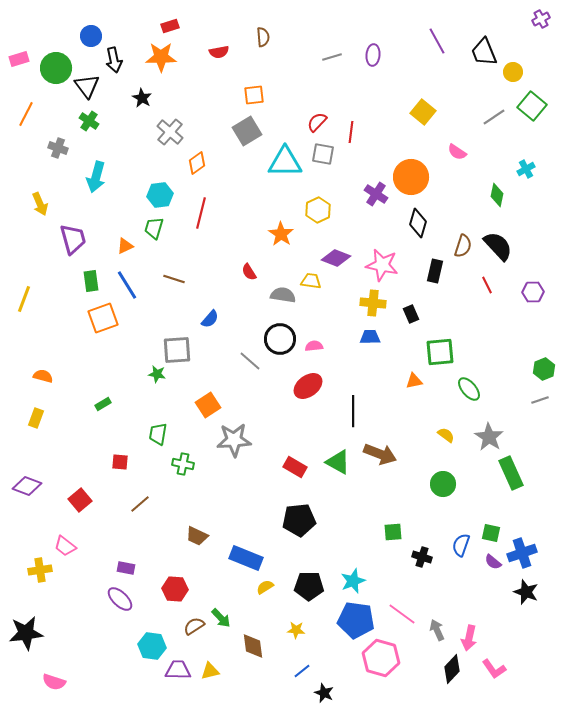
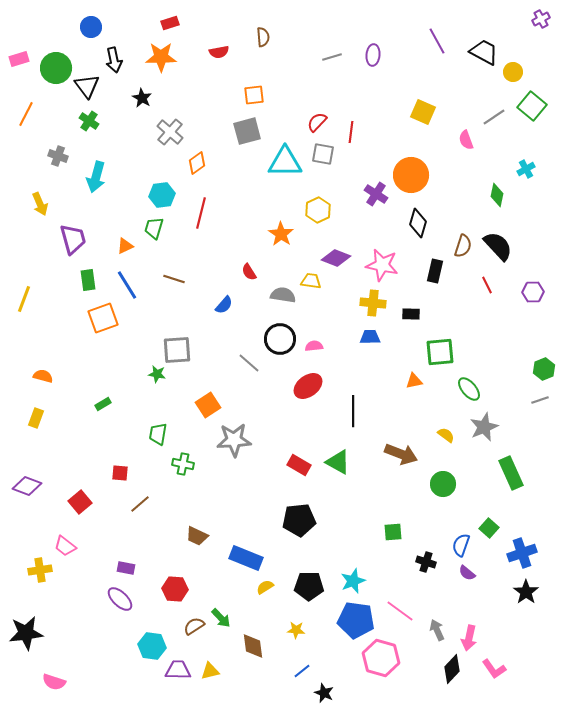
red rectangle at (170, 26): moved 3 px up
blue circle at (91, 36): moved 9 px up
black trapezoid at (484, 52): rotated 140 degrees clockwise
yellow square at (423, 112): rotated 15 degrees counterclockwise
gray square at (247, 131): rotated 16 degrees clockwise
gray cross at (58, 148): moved 8 px down
pink semicircle at (457, 152): moved 9 px right, 12 px up; rotated 36 degrees clockwise
orange circle at (411, 177): moved 2 px up
cyan hexagon at (160, 195): moved 2 px right
green rectangle at (91, 281): moved 3 px left, 1 px up
black rectangle at (411, 314): rotated 66 degrees counterclockwise
blue semicircle at (210, 319): moved 14 px right, 14 px up
gray line at (250, 361): moved 1 px left, 2 px down
gray star at (489, 437): moved 5 px left, 10 px up; rotated 16 degrees clockwise
brown arrow at (380, 454): moved 21 px right
red square at (120, 462): moved 11 px down
red rectangle at (295, 467): moved 4 px right, 2 px up
red square at (80, 500): moved 2 px down
green square at (491, 533): moved 2 px left, 5 px up; rotated 30 degrees clockwise
black cross at (422, 557): moved 4 px right, 5 px down
purple semicircle at (493, 562): moved 26 px left, 11 px down
black star at (526, 592): rotated 15 degrees clockwise
pink line at (402, 614): moved 2 px left, 3 px up
